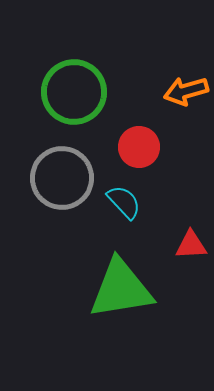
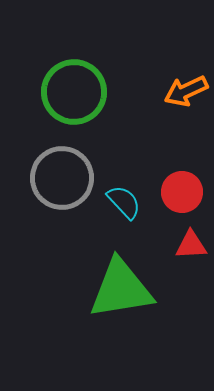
orange arrow: rotated 9 degrees counterclockwise
red circle: moved 43 px right, 45 px down
